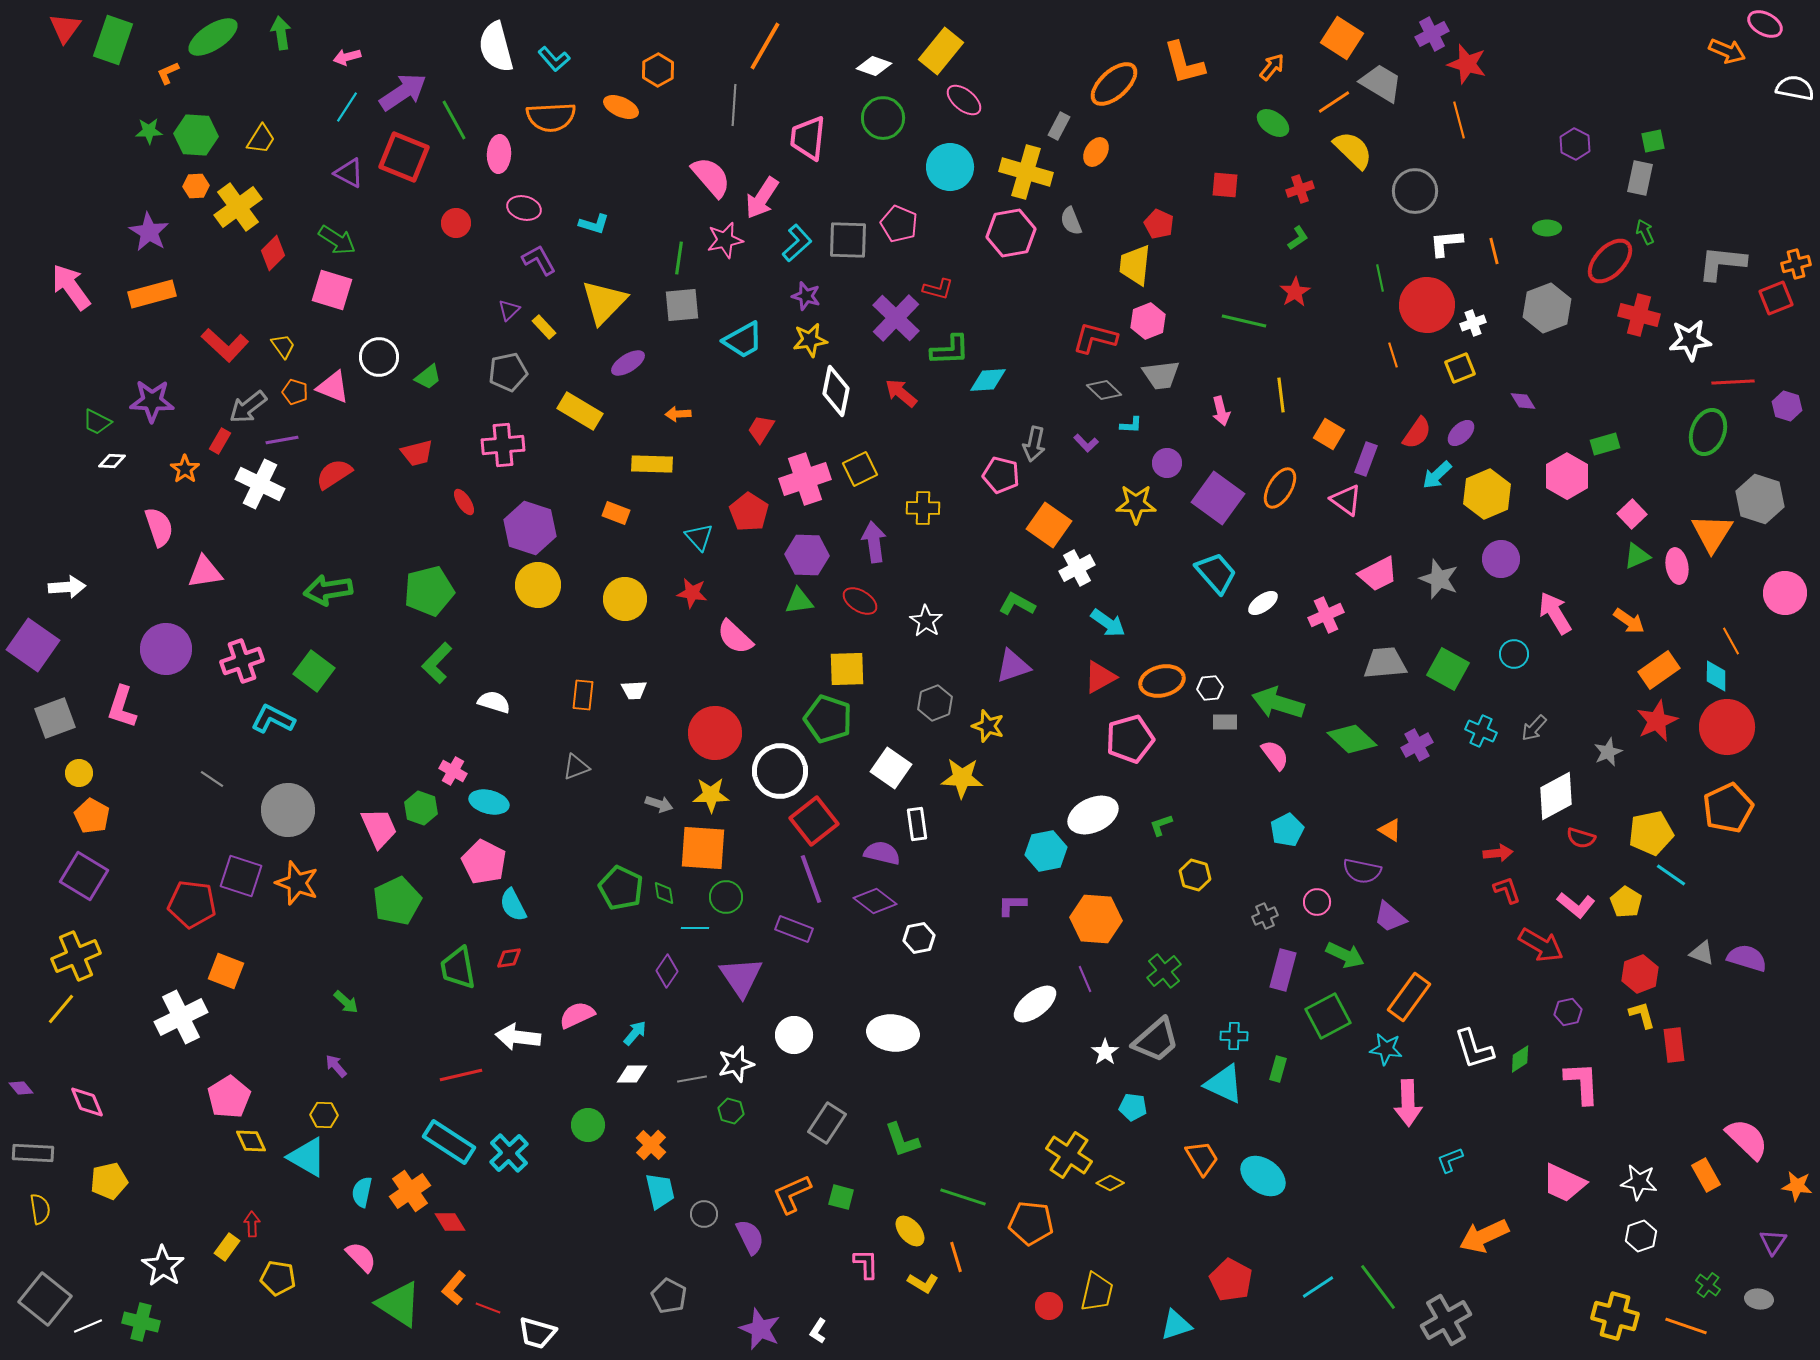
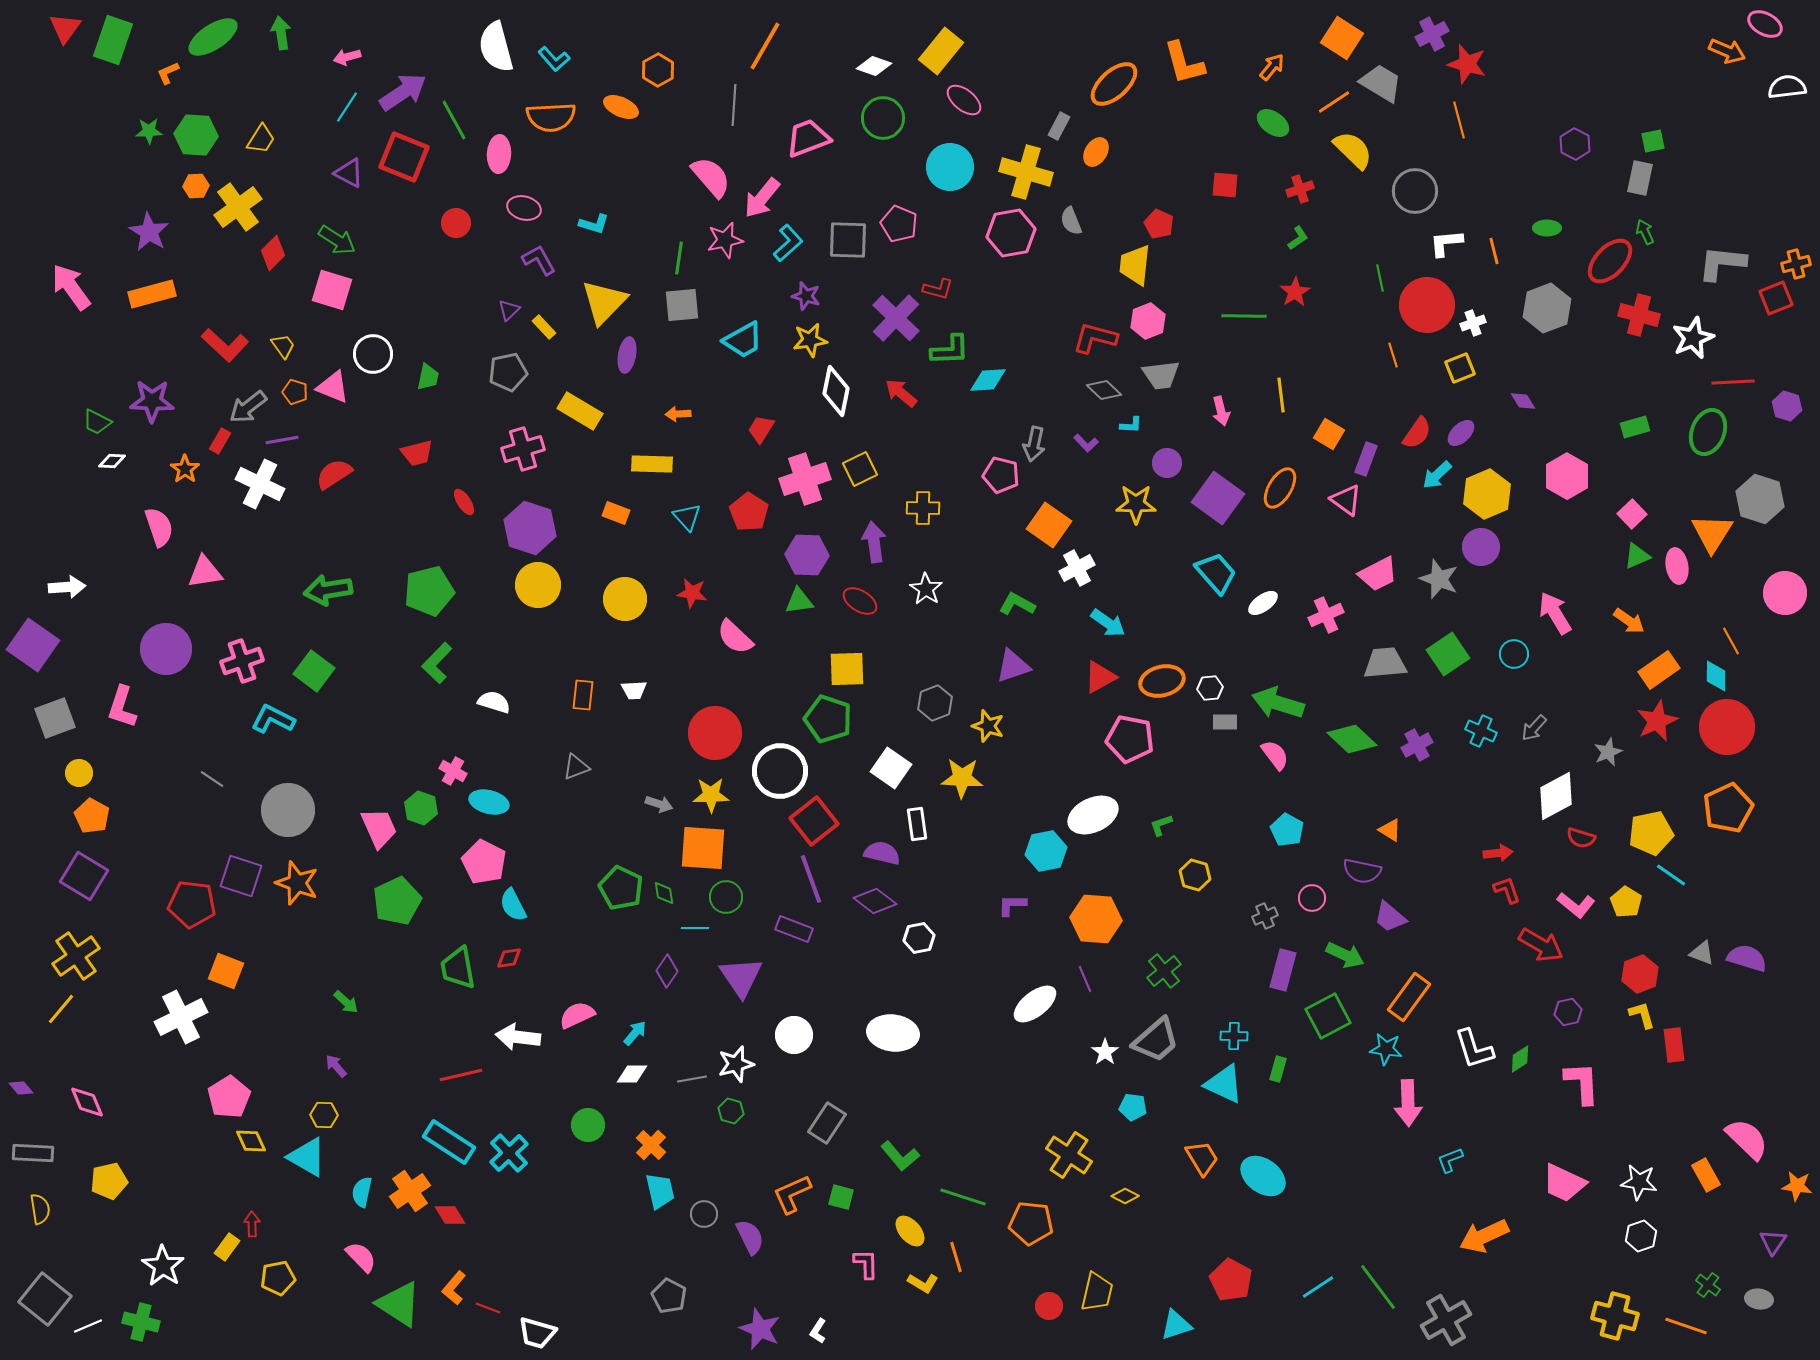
white semicircle at (1795, 88): moved 8 px left, 1 px up; rotated 18 degrees counterclockwise
pink trapezoid at (808, 138): rotated 63 degrees clockwise
pink arrow at (762, 198): rotated 6 degrees clockwise
cyan L-shape at (797, 243): moved 9 px left
green line at (1244, 321): moved 5 px up; rotated 12 degrees counterclockwise
white star at (1690, 340): moved 3 px right, 2 px up; rotated 18 degrees counterclockwise
white circle at (379, 357): moved 6 px left, 3 px up
purple ellipse at (628, 363): moved 1 px left, 8 px up; rotated 48 degrees counterclockwise
green trapezoid at (428, 377): rotated 40 degrees counterclockwise
green rectangle at (1605, 444): moved 30 px right, 17 px up
pink cross at (503, 445): moved 20 px right, 4 px down; rotated 12 degrees counterclockwise
cyan triangle at (699, 537): moved 12 px left, 20 px up
purple circle at (1501, 559): moved 20 px left, 12 px up
white star at (926, 621): moved 32 px up
green square at (1448, 669): moved 15 px up; rotated 27 degrees clockwise
pink pentagon at (1130, 739): rotated 27 degrees clockwise
cyan pentagon at (1287, 830): rotated 16 degrees counterclockwise
pink circle at (1317, 902): moved 5 px left, 4 px up
yellow cross at (76, 956): rotated 12 degrees counterclockwise
green L-shape at (902, 1140): moved 2 px left, 16 px down; rotated 21 degrees counterclockwise
yellow diamond at (1110, 1183): moved 15 px right, 13 px down
red diamond at (450, 1222): moved 7 px up
yellow pentagon at (278, 1278): rotated 20 degrees counterclockwise
